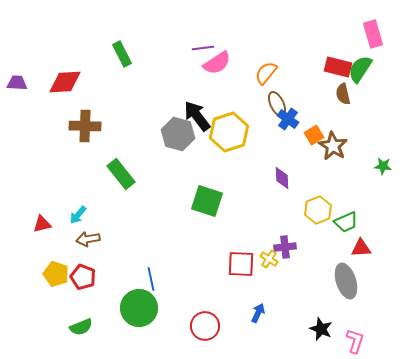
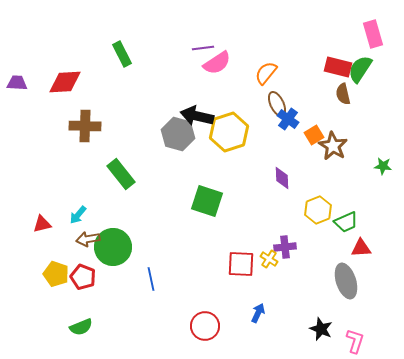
black arrow at (197, 116): rotated 40 degrees counterclockwise
green circle at (139, 308): moved 26 px left, 61 px up
